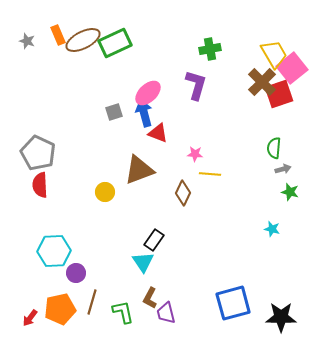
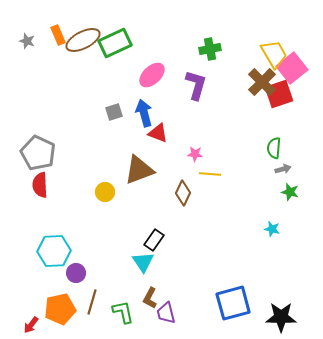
pink ellipse: moved 4 px right, 18 px up
red arrow: moved 1 px right, 7 px down
